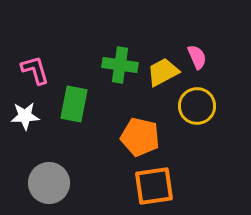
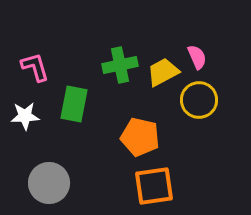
green cross: rotated 20 degrees counterclockwise
pink L-shape: moved 3 px up
yellow circle: moved 2 px right, 6 px up
